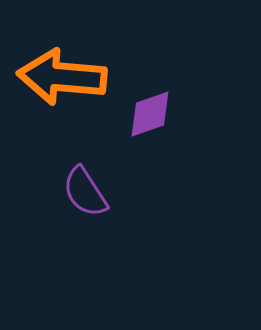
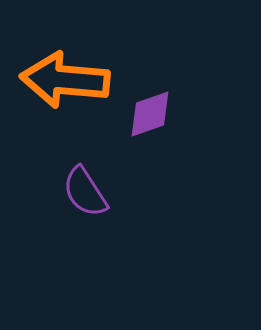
orange arrow: moved 3 px right, 3 px down
